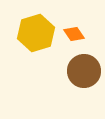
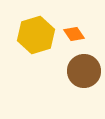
yellow hexagon: moved 2 px down
